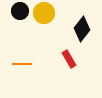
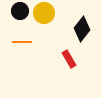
orange line: moved 22 px up
